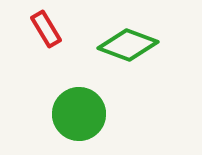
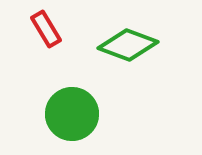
green circle: moved 7 px left
